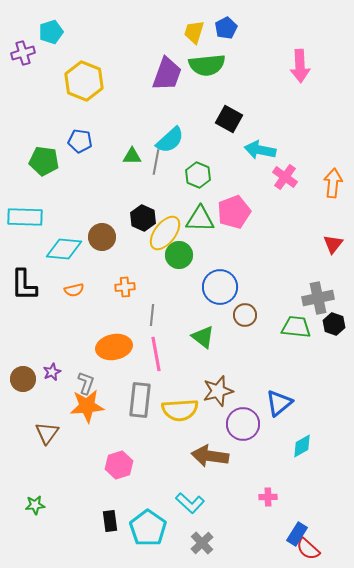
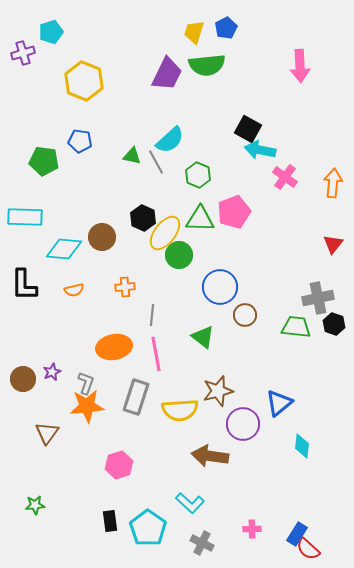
purple trapezoid at (167, 74): rotated 6 degrees clockwise
black square at (229, 119): moved 19 px right, 10 px down
green triangle at (132, 156): rotated 12 degrees clockwise
gray line at (156, 162): rotated 40 degrees counterclockwise
gray rectangle at (140, 400): moved 4 px left, 3 px up; rotated 12 degrees clockwise
cyan diamond at (302, 446): rotated 55 degrees counterclockwise
pink cross at (268, 497): moved 16 px left, 32 px down
gray cross at (202, 543): rotated 20 degrees counterclockwise
